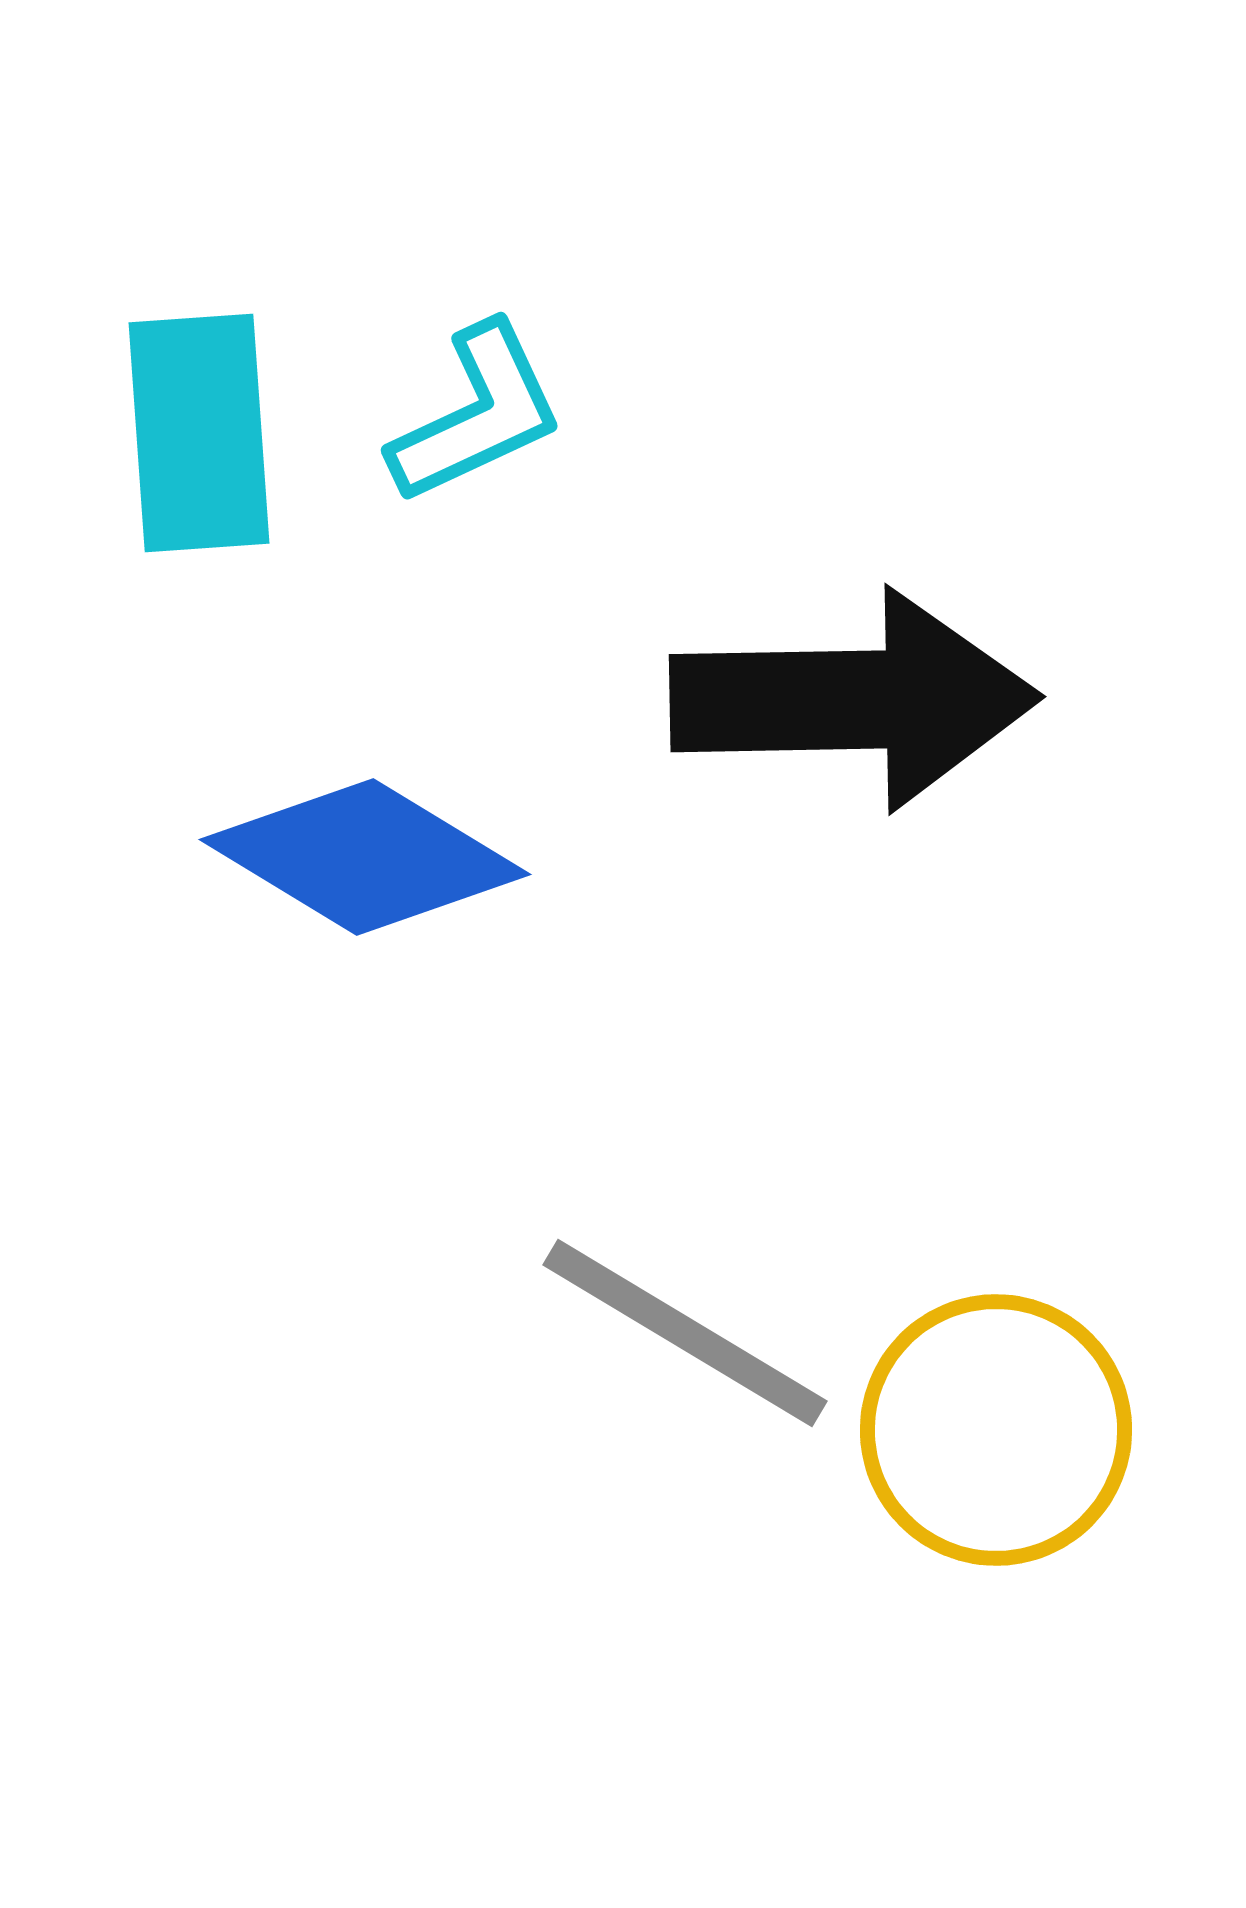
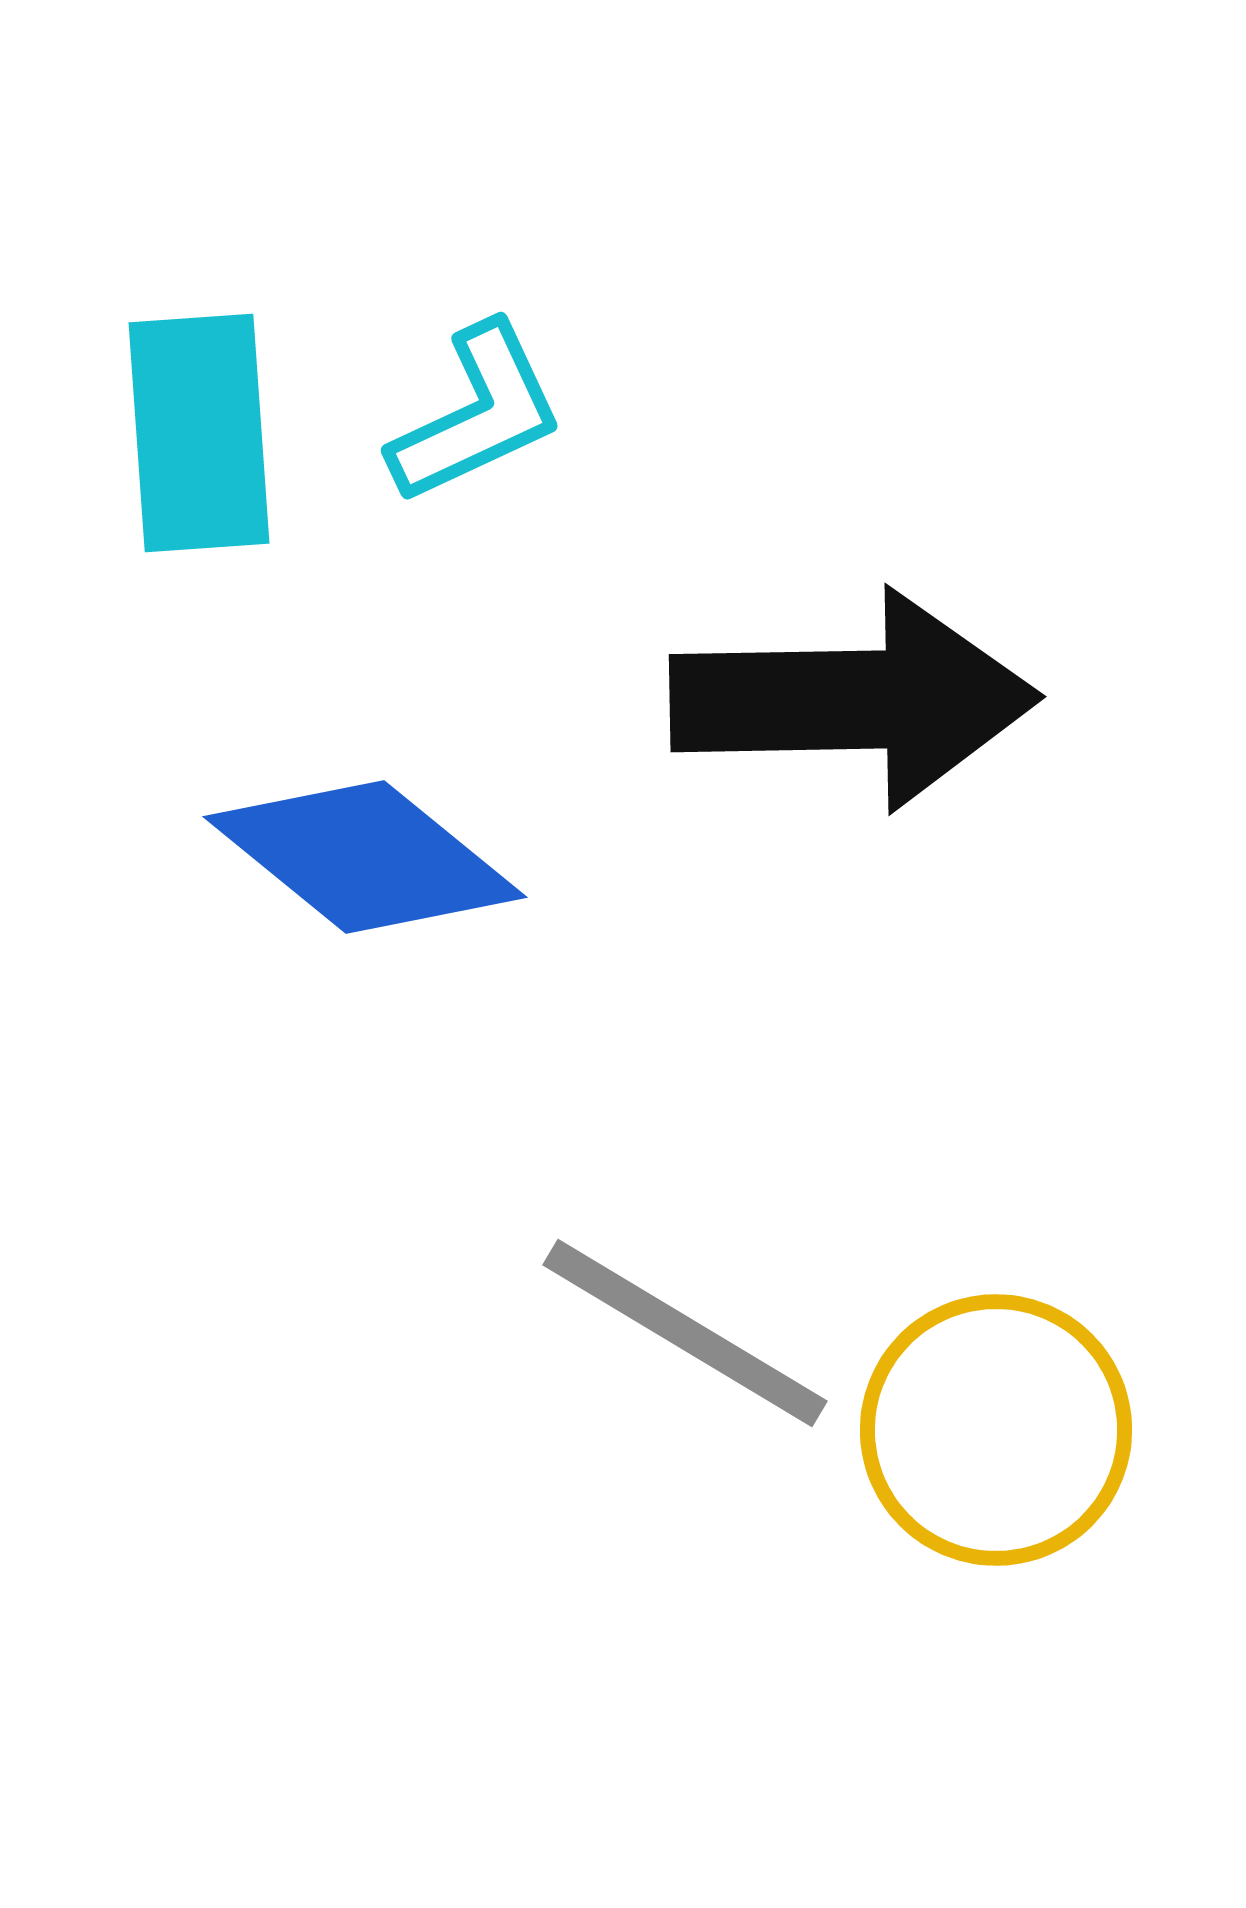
blue diamond: rotated 8 degrees clockwise
